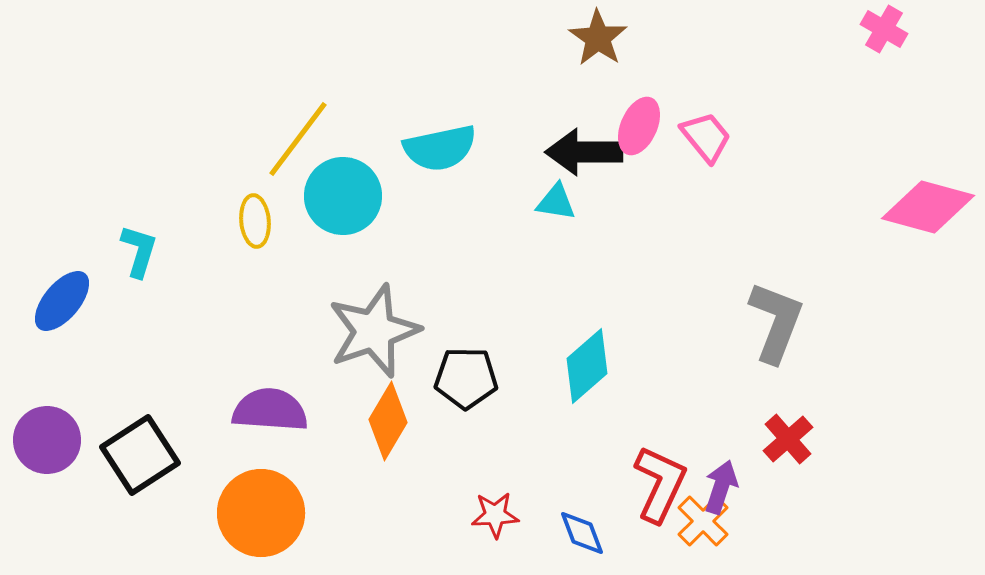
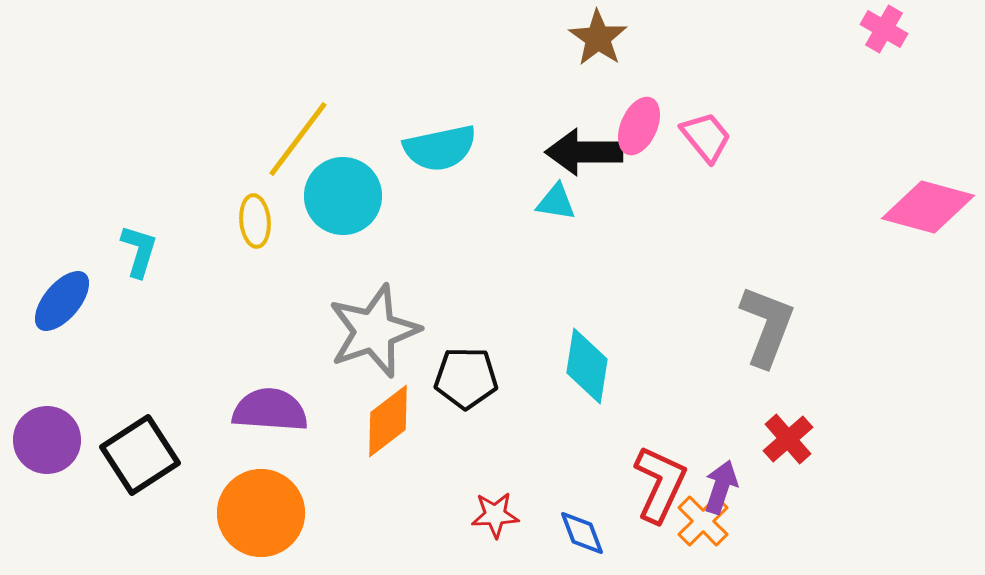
gray L-shape: moved 9 px left, 4 px down
cyan diamond: rotated 40 degrees counterclockwise
orange diamond: rotated 22 degrees clockwise
